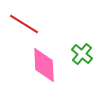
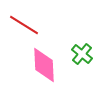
red line: moved 1 px down
